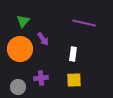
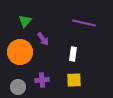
green triangle: moved 2 px right
orange circle: moved 3 px down
purple cross: moved 1 px right, 2 px down
